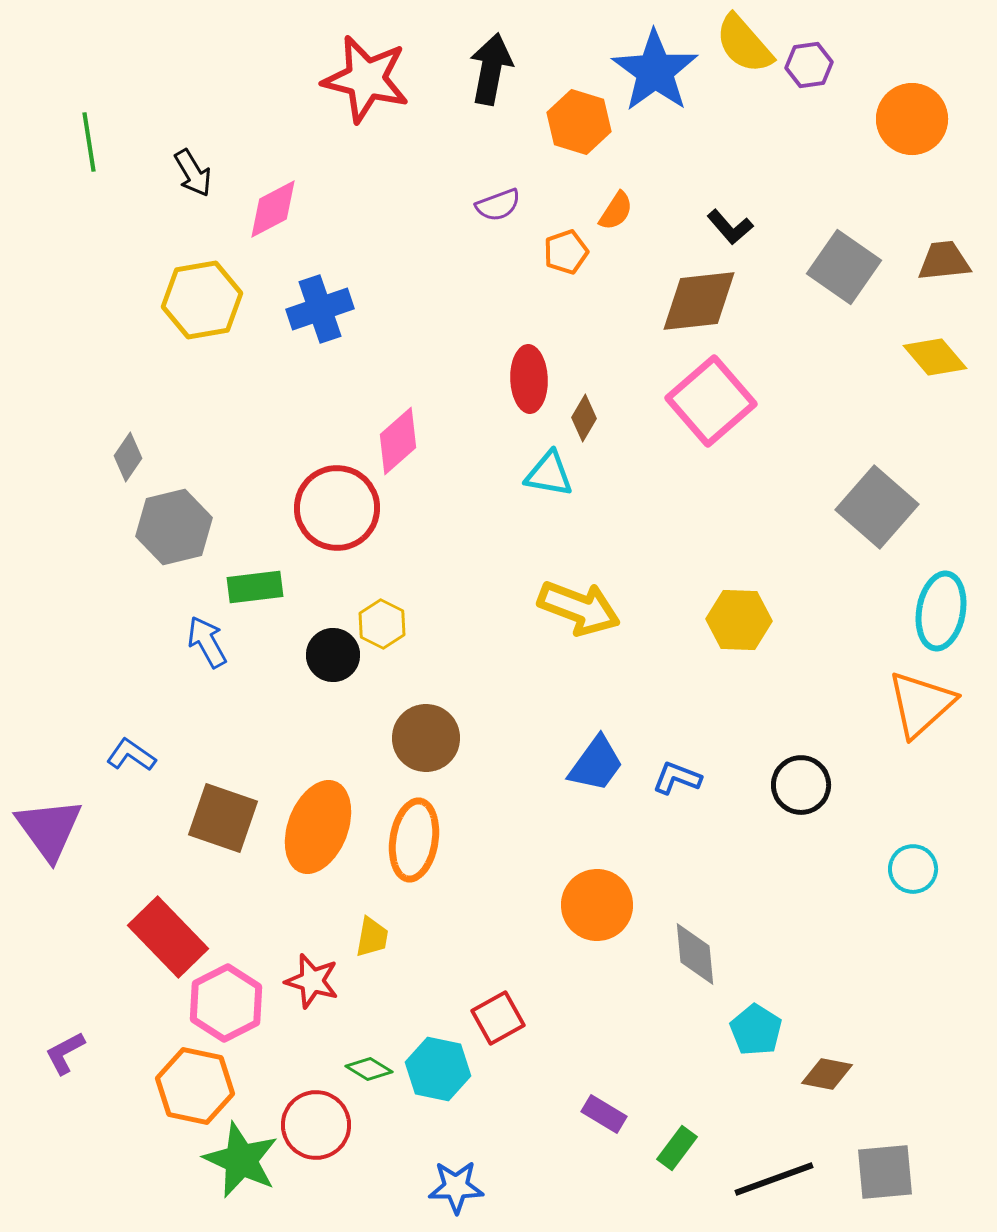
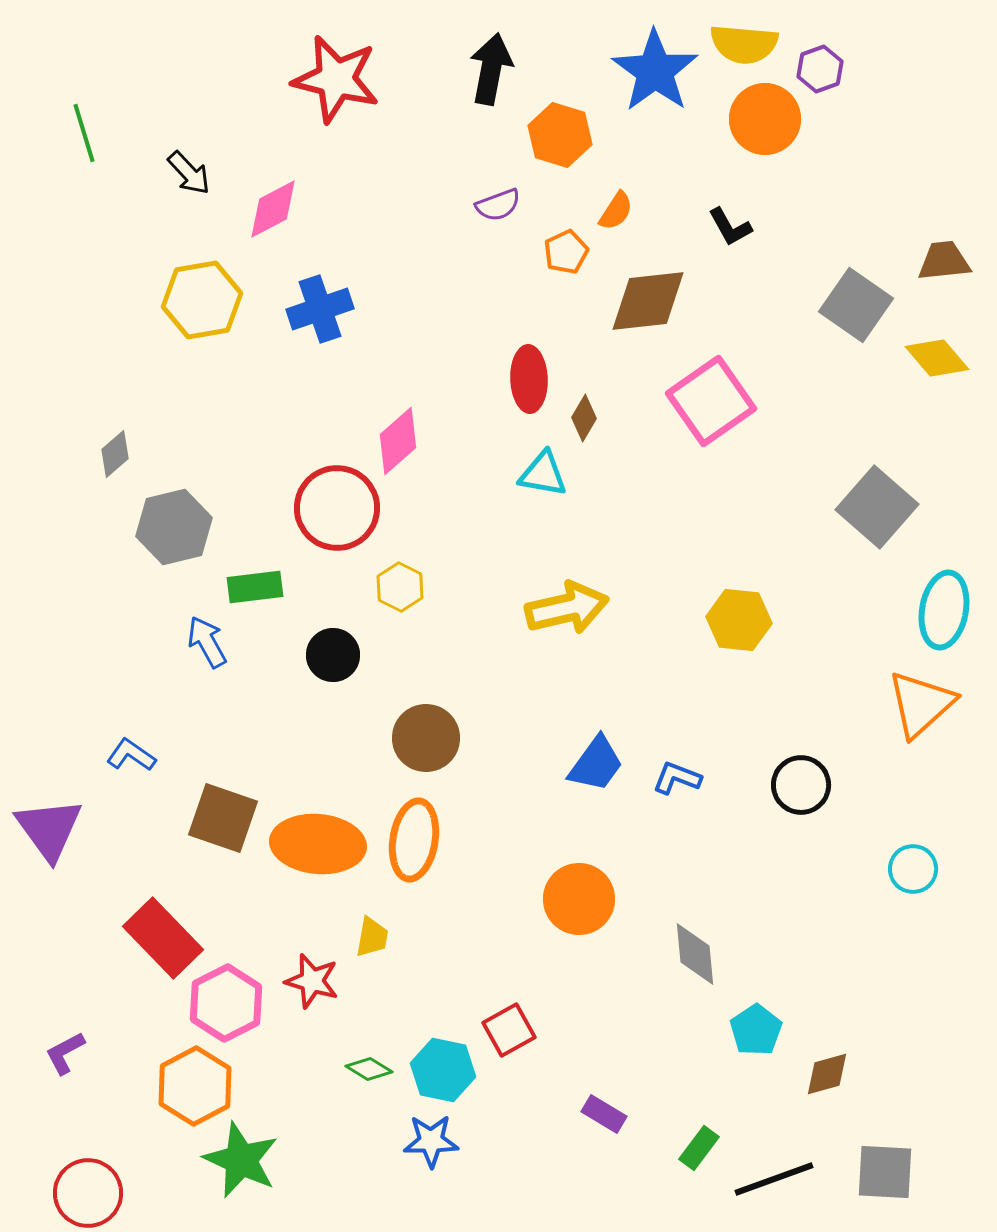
yellow semicircle at (744, 44): rotated 44 degrees counterclockwise
purple hexagon at (809, 65): moved 11 px right, 4 px down; rotated 12 degrees counterclockwise
red star at (366, 79): moved 30 px left
orange circle at (912, 119): moved 147 px left
orange hexagon at (579, 122): moved 19 px left, 13 px down
green line at (89, 142): moved 5 px left, 9 px up; rotated 8 degrees counterclockwise
black arrow at (193, 173): moved 4 px left; rotated 12 degrees counterclockwise
black L-shape at (730, 227): rotated 12 degrees clockwise
orange pentagon at (566, 252): rotated 6 degrees counterclockwise
gray square at (844, 267): moved 12 px right, 38 px down
brown diamond at (699, 301): moved 51 px left
yellow diamond at (935, 357): moved 2 px right, 1 px down
pink square at (711, 401): rotated 6 degrees clockwise
gray diamond at (128, 457): moved 13 px left, 3 px up; rotated 15 degrees clockwise
cyan triangle at (549, 474): moved 6 px left
yellow arrow at (579, 608): moved 12 px left; rotated 34 degrees counterclockwise
cyan ellipse at (941, 611): moved 3 px right, 1 px up
yellow hexagon at (739, 620): rotated 4 degrees clockwise
yellow hexagon at (382, 624): moved 18 px right, 37 px up
orange ellipse at (318, 827): moved 17 px down; rotated 74 degrees clockwise
orange circle at (597, 905): moved 18 px left, 6 px up
red rectangle at (168, 937): moved 5 px left, 1 px down
red square at (498, 1018): moved 11 px right, 12 px down
cyan pentagon at (756, 1030): rotated 6 degrees clockwise
cyan hexagon at (438, 1069): moved 5 px right, 1 px down
brown diamond at (827, 1074): rotated 27 degrees counterclockwise
orange hexagon at (195, 1086): rotated 20 degrees clockwise
red circle at (316, 1125): moved 228 px left, 68 px down
green rectangle at (677, 1148): moved 22 px right
gray square at (885, 1172): rotated 8 degrees clockwise
blue star at (456, 1187): moved 25 px left, 46 px up
